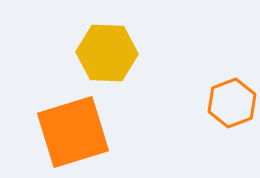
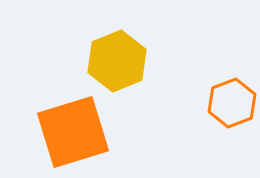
yellow hexagon: moved 10 px right, 8 px down; rotated 24 degrees counterclockwise
